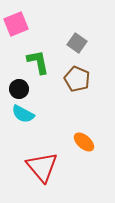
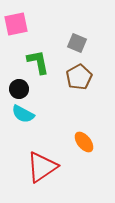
pink square: rotated 10 degrees clockwise
gray square: rotated 12 degrees counterclockwise
brown pentagon: moved 2 px right, 2 px up; rotated 20 degrees clockwise
orange ellipse: rotated 10 degrees clockwise
red triangle: rotated 36 degrees clockwise
